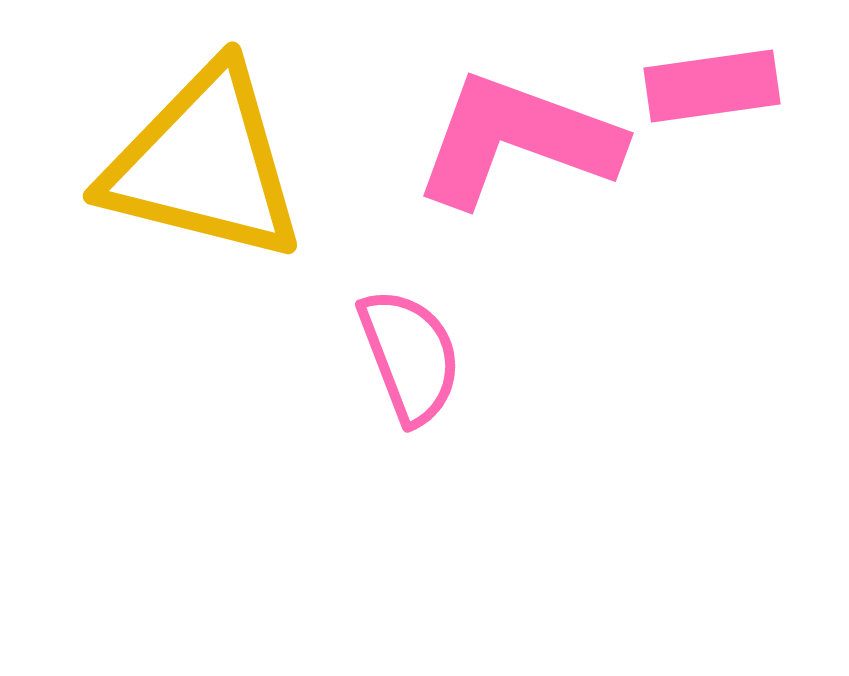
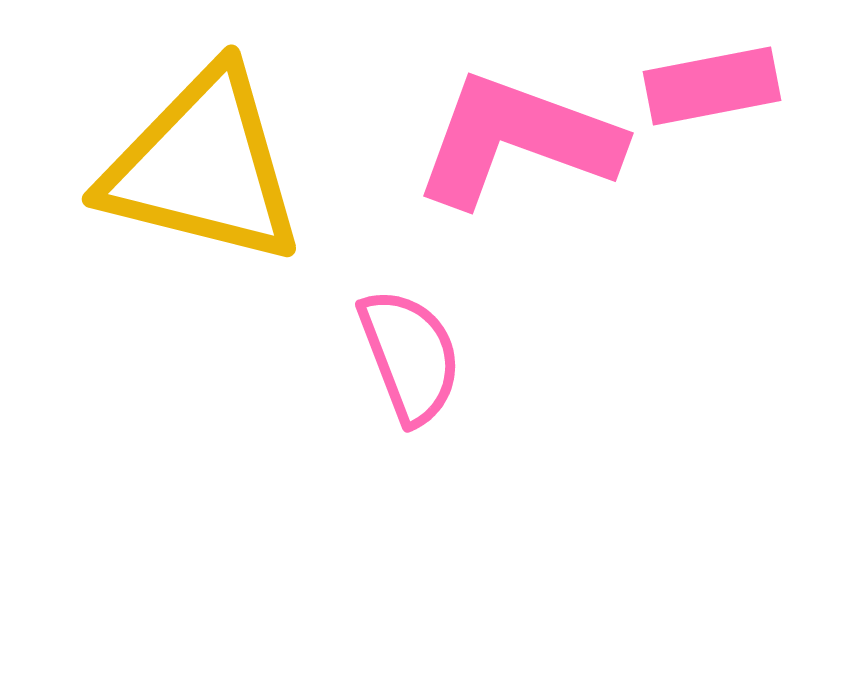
pink rectangle: rotated 3 degrees counterclockwise
yellow triangle: moved 1 px left, 3 px down
